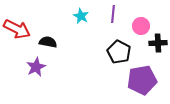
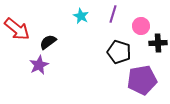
purple line: rotated 12 degrees clockwise
red arrow: rotated 12 degrees clockwise
black semicircle: rotated 48 degrees counterclockwise
black pentagon: rotated 10 degrees counterclockwise
purple star: moved 3 px right, 2 px up
